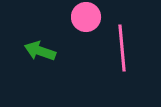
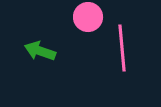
pink circle: moved 2 px right
